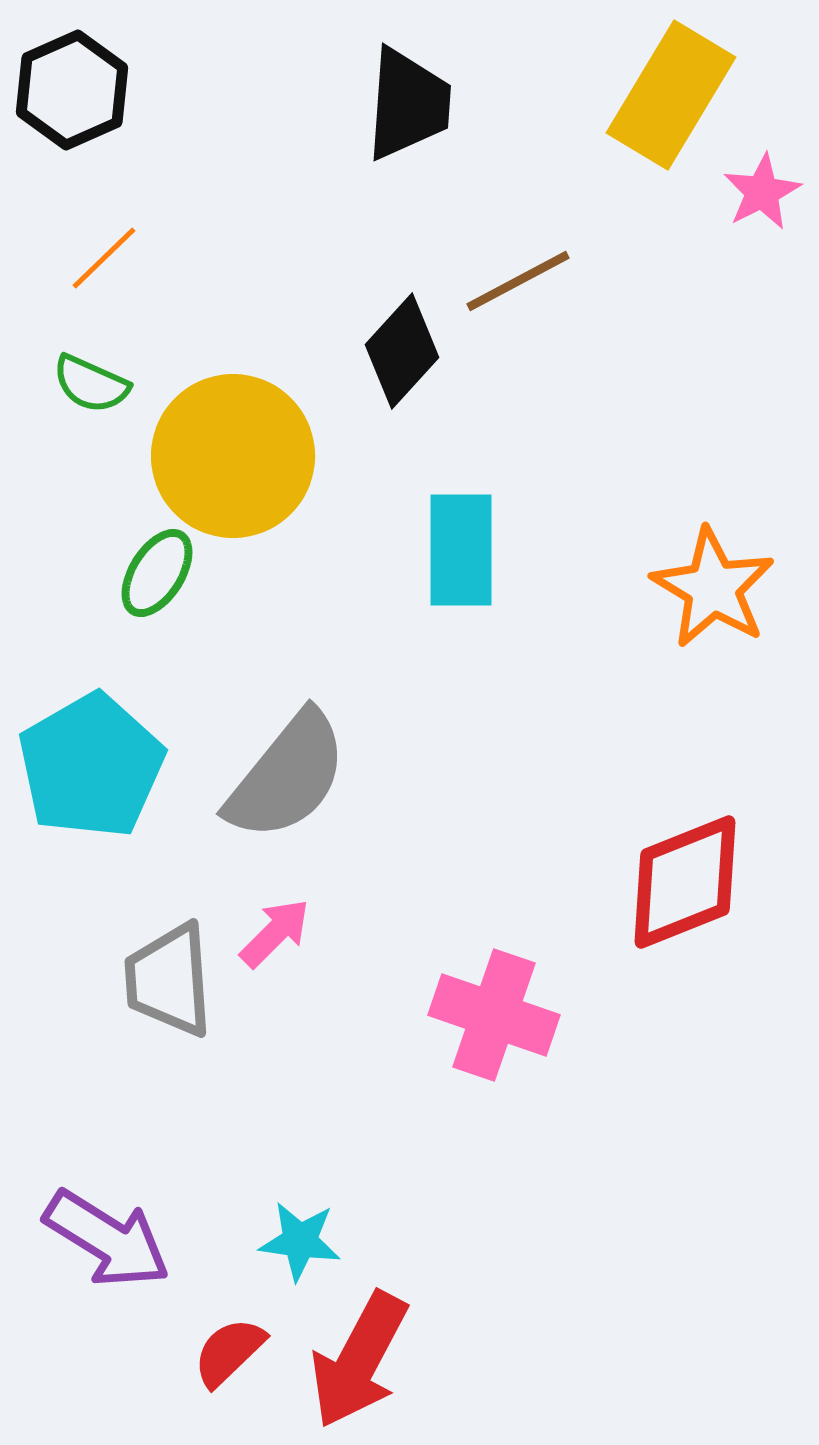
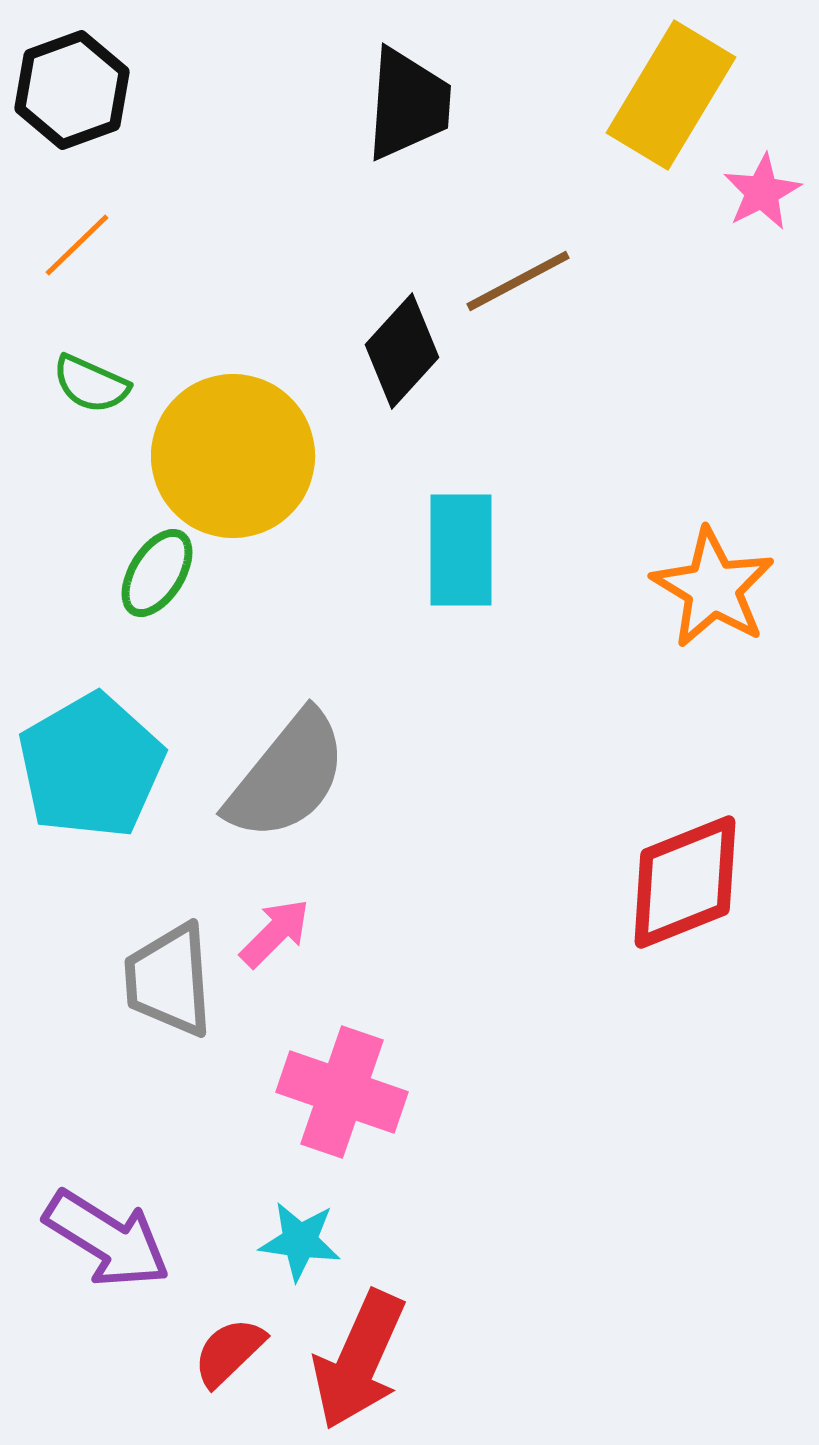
black hexagon: rotated 4 degrees clockwise
orange line: moved 27 px left, 13 px up
pink cross: moved 152 px left, 77 px down
red arrow: rotated 4 degrees counterclockwise
